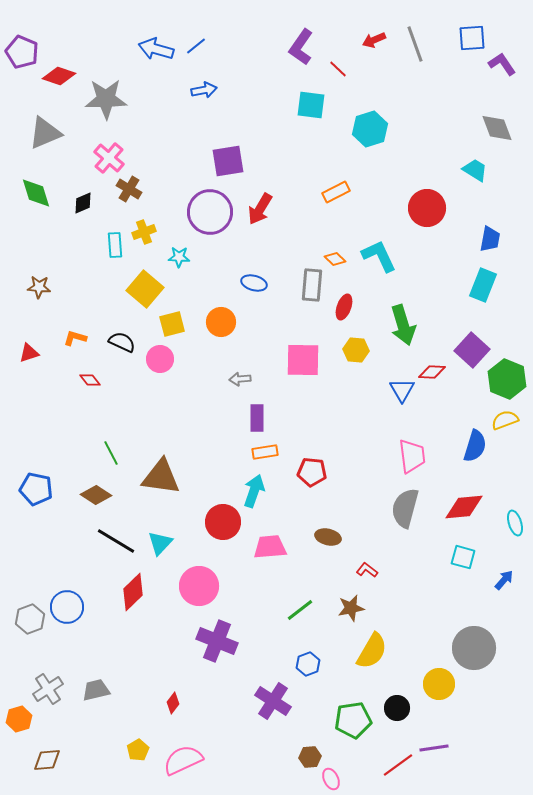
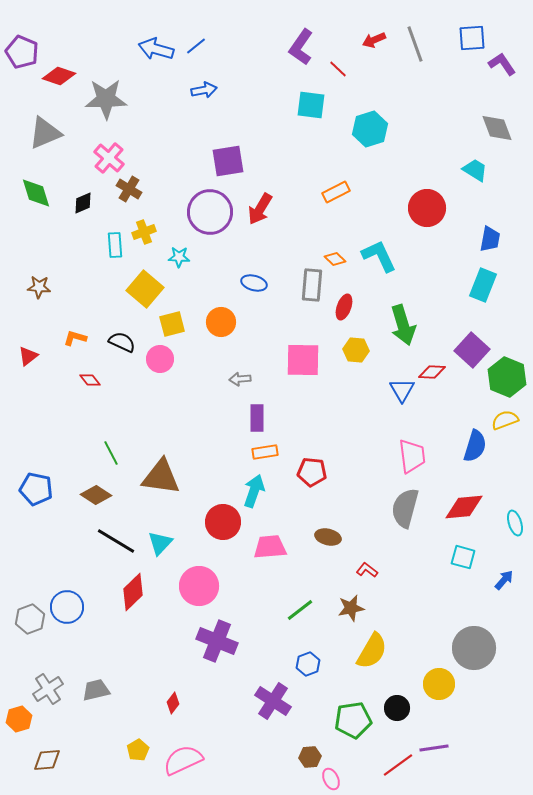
red triangle at (29, 353): moved 1 px left, 3 px down; rotated 20 degrees counterclockwise
green hexagon at (507, 379): moved 2 px up
